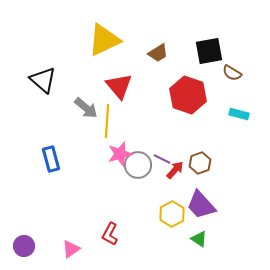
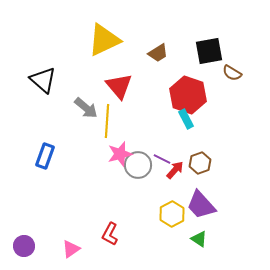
cyan rectangle: moved 53 px left, 5 px down; rotated 48 degrees clockwise
blue rectangle: moved 6 px left, 3 px up; rotated 35 degrees clockwise
